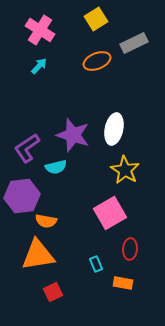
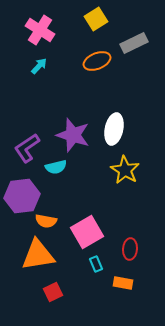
pink square: moved 23 px left, 19 px down
